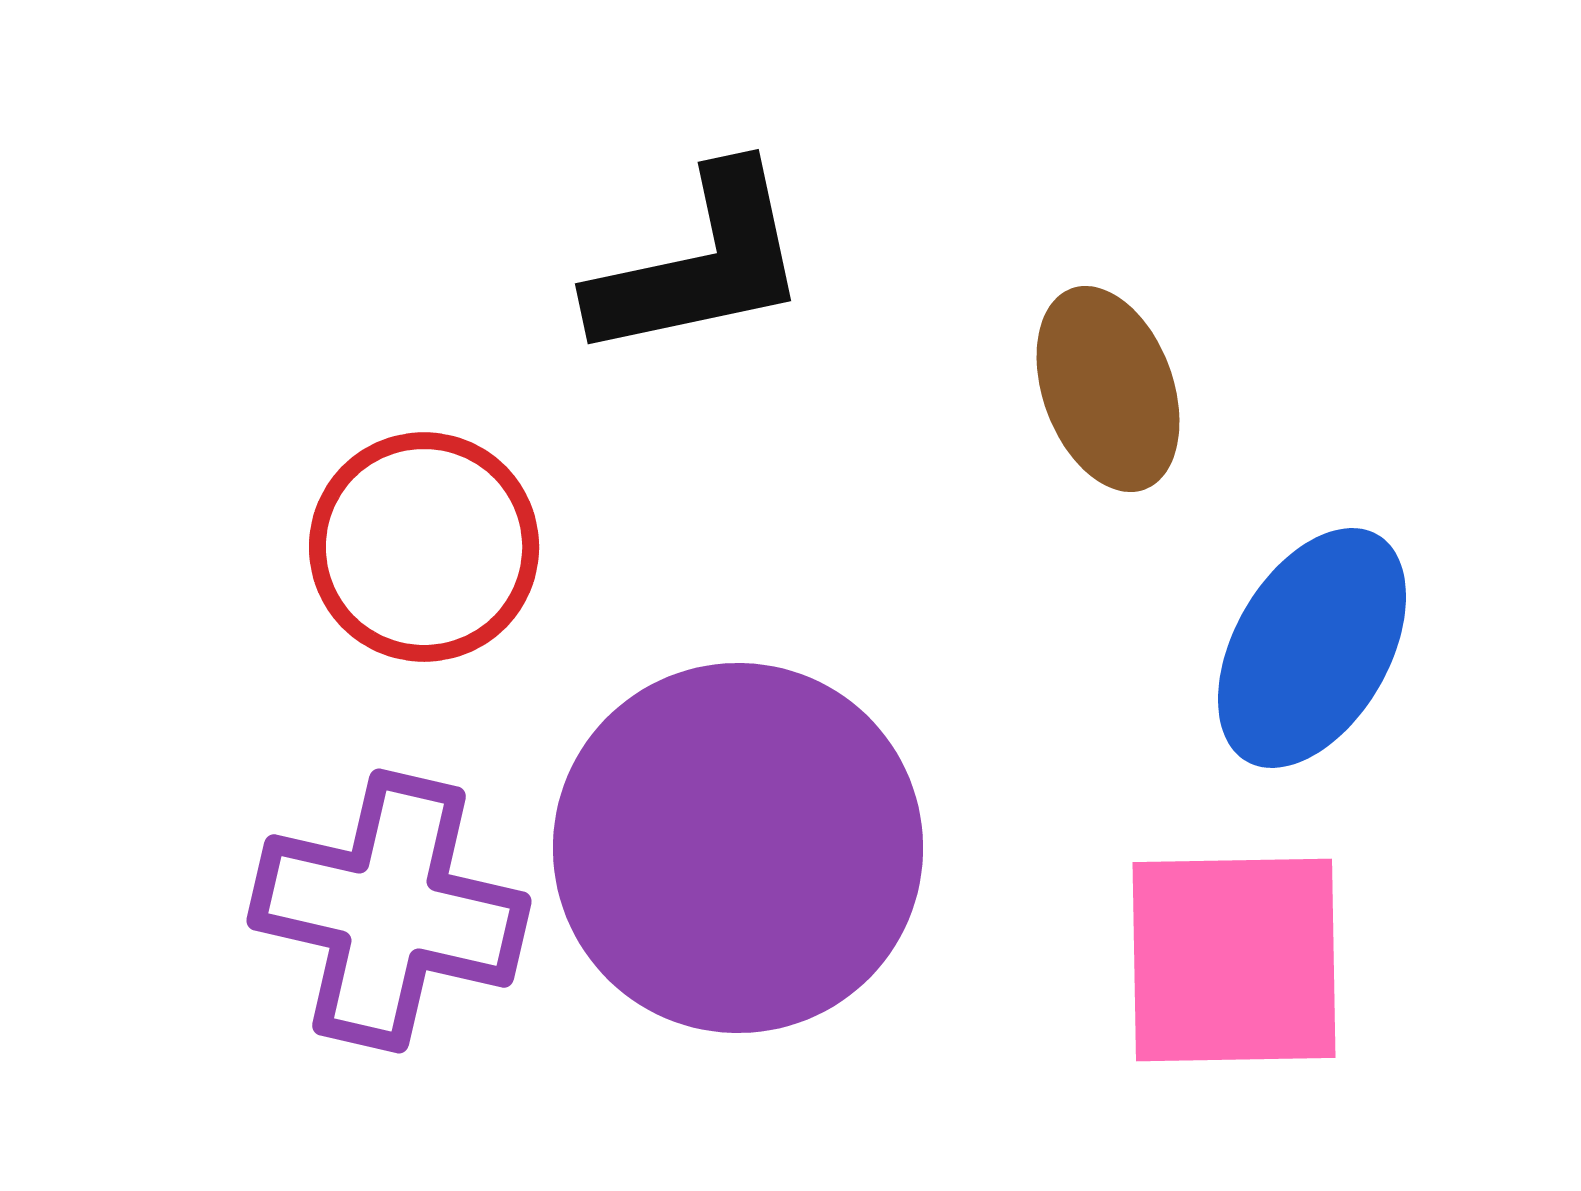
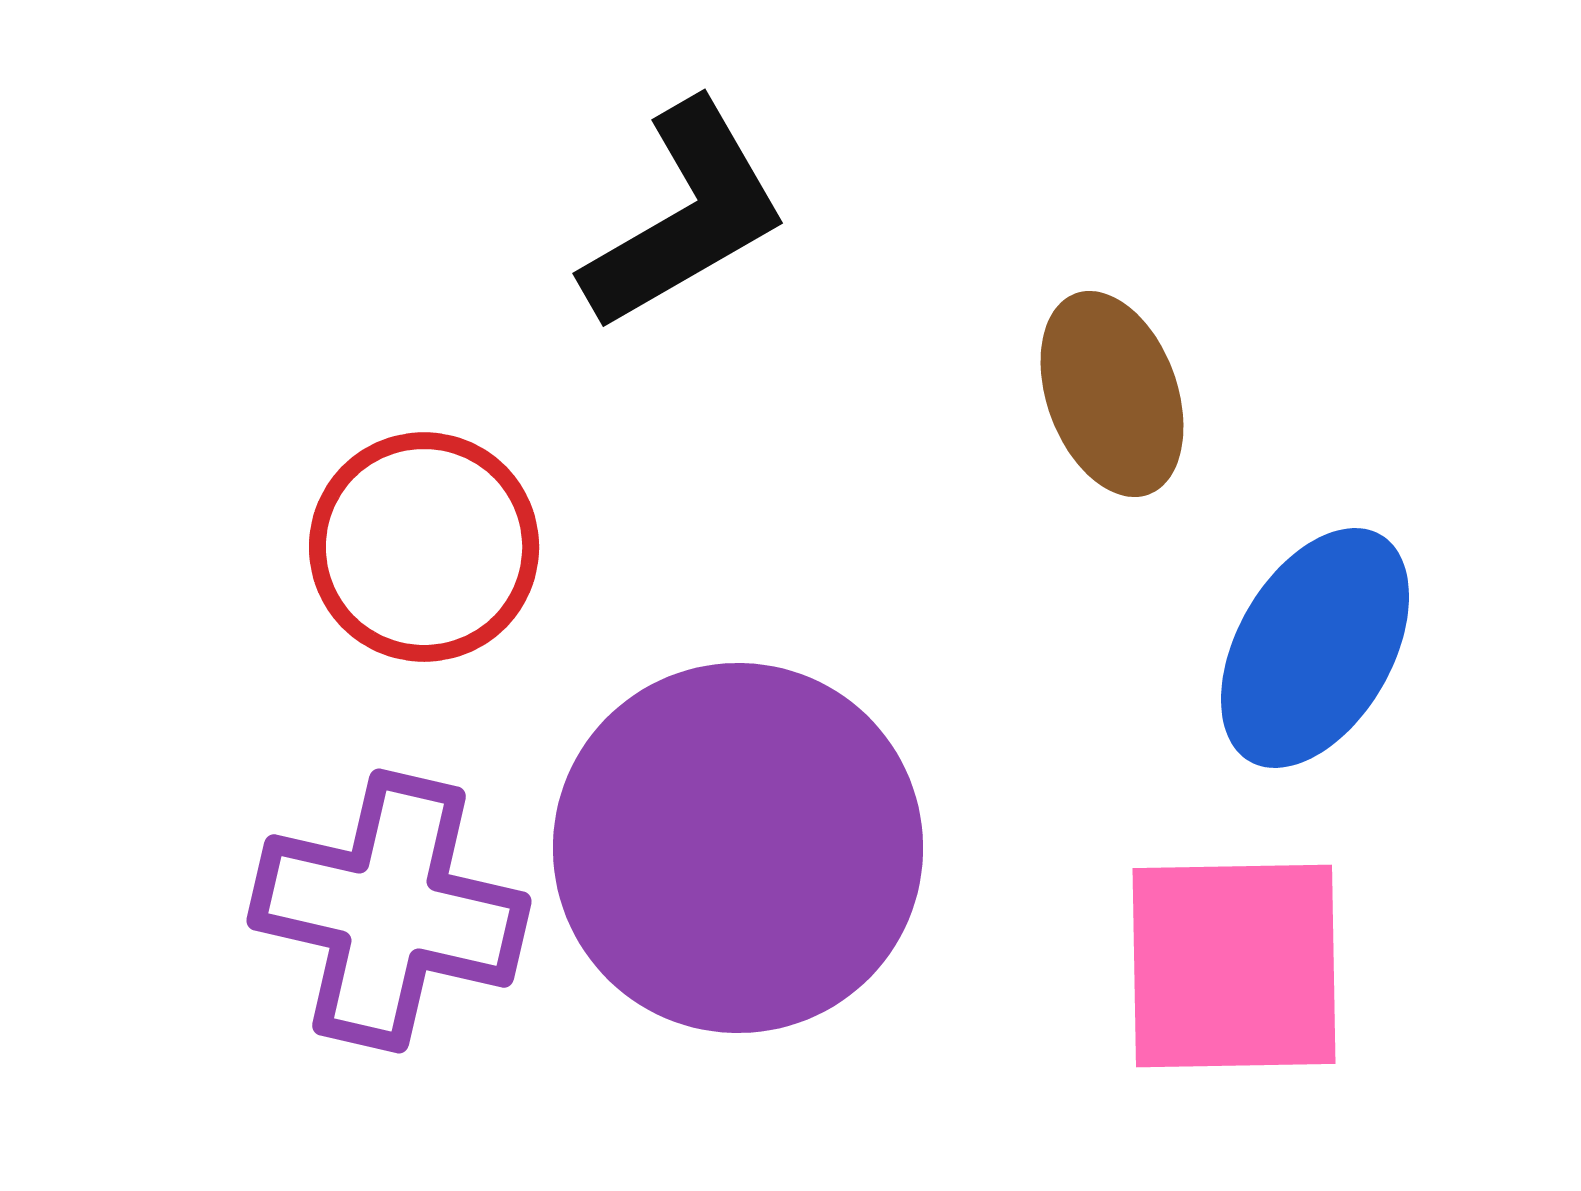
black L-shape: moved 15 px left, 48 px up; rotated 18 degrees counterclockwise
brown ellipse: moved 4 px right, 5 px down
blue ellipse: moved 3 px right
pink square: moved 6 px down
